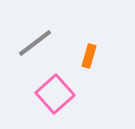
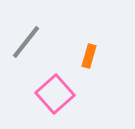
gray line: moved 9 px left, 1 px up; rotated 15 degrees counterclockwise
